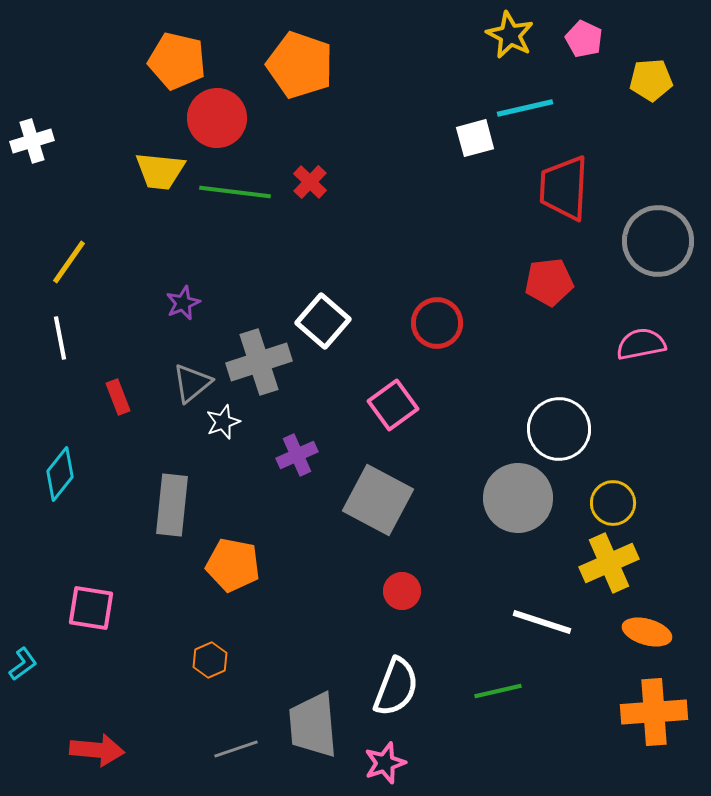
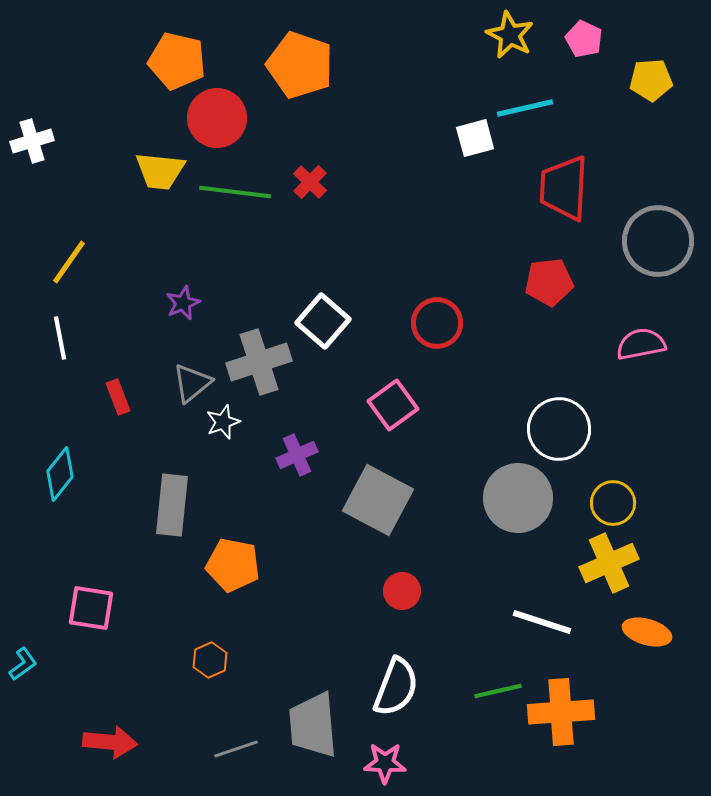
orange cross at (654, 712): moved 93 px left
red arrow at (97, 750): moved 13 px right, 8 px up
pink star at (385, 763): rotated 21 degrees clockwise
